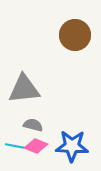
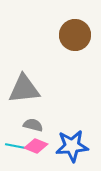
blue star: rotated 8 degrees counterclockwise
